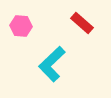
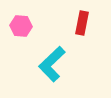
red rectangle: rotated 60 degrees clockwise
